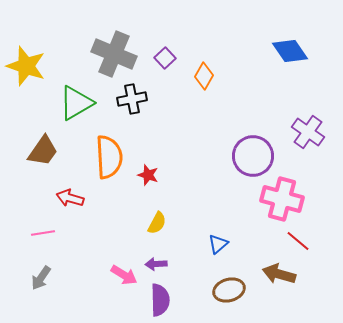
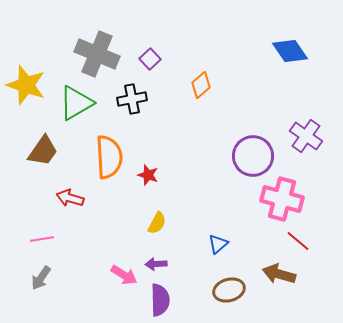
gray cross: moved 17 px left
purple square: moved 15 px left, 1 px down
yellow star: moved 19 px down
orange diamond: moved 3 px left, 9 px down; rotated 20 degrees clockwise
purple cross: moved 2 px left, 4 px down
pink line: moved 1 px left, 6 px down
